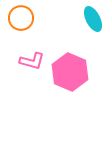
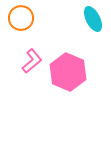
pink L-shape: rotated 55 degrees counterclockwise
pink hexagon: moved 2 px left
